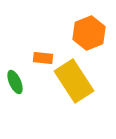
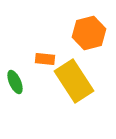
orange hexagon: rotated 8 degrees clockwise
orange rectangle: moved 2 px right, 1 px down
